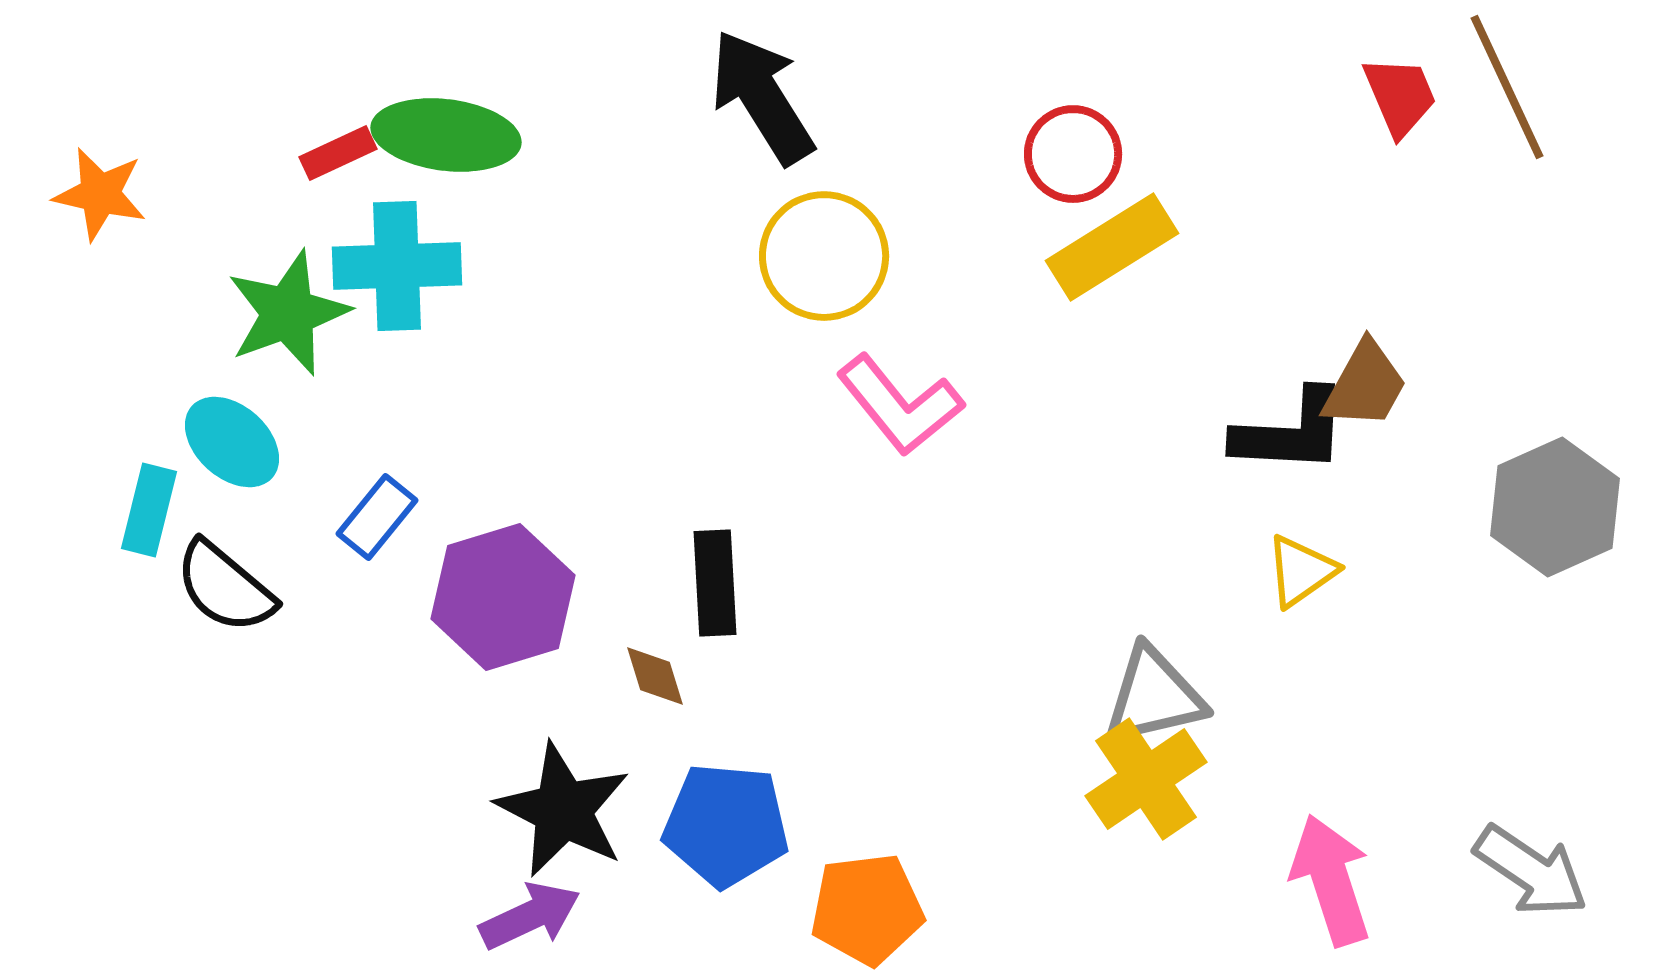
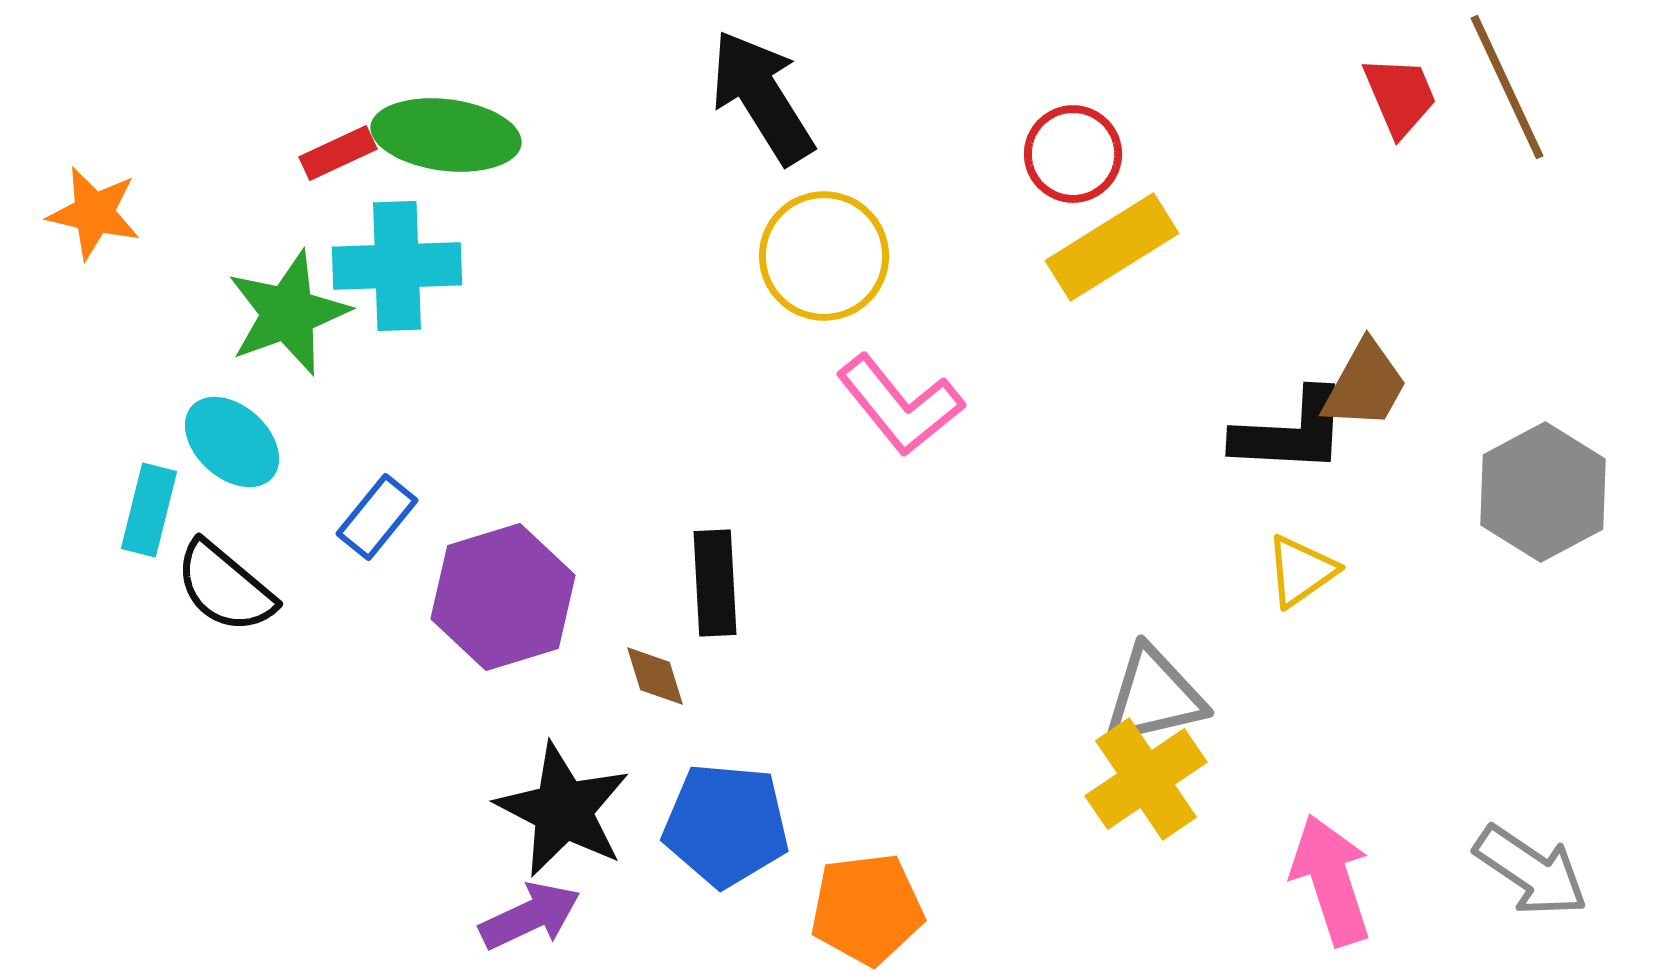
orange star: moved 6 px left, 19 px down
gray hexagon: moved 12 px left, 15 px up; rotated 4 degrees counterclockwise
